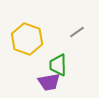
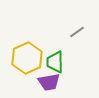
yellow hexagon: moved 19 px down; rotated 16 degrees clockwise
green trapezoid: moved 3 px left, 3 px up
